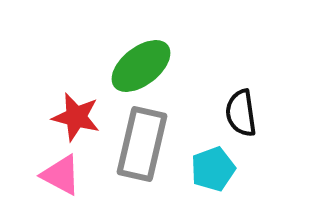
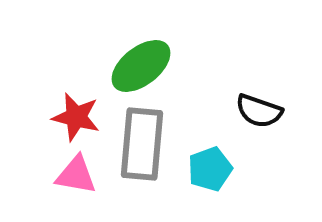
black semicircle: moved 18 px right, 2 px up; rotated 63 degrees counterclockwise
gray rectangle: rotated 8 degrees counterclockwise
cyan pentagon: moved 3 px left
pink triangle: moved 15 px right; rotated 18 degrees counterclockwise
